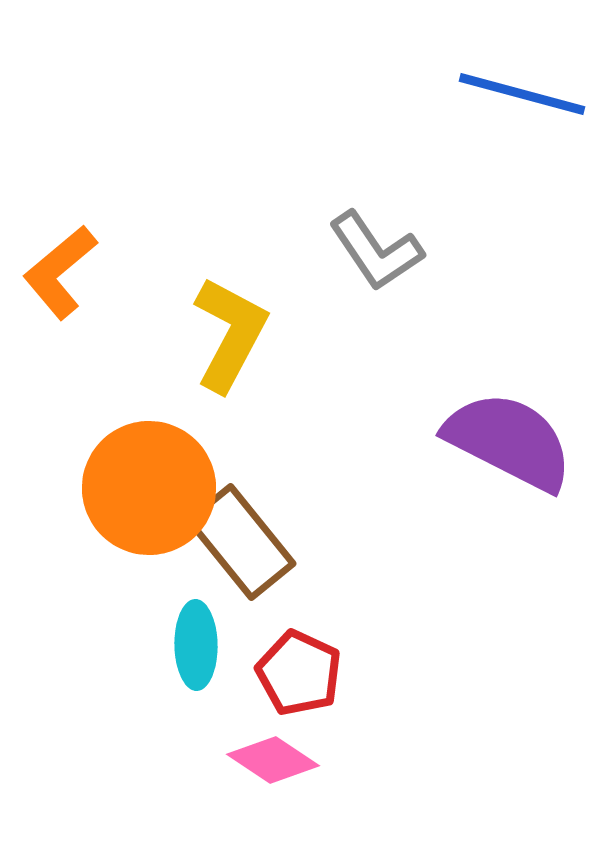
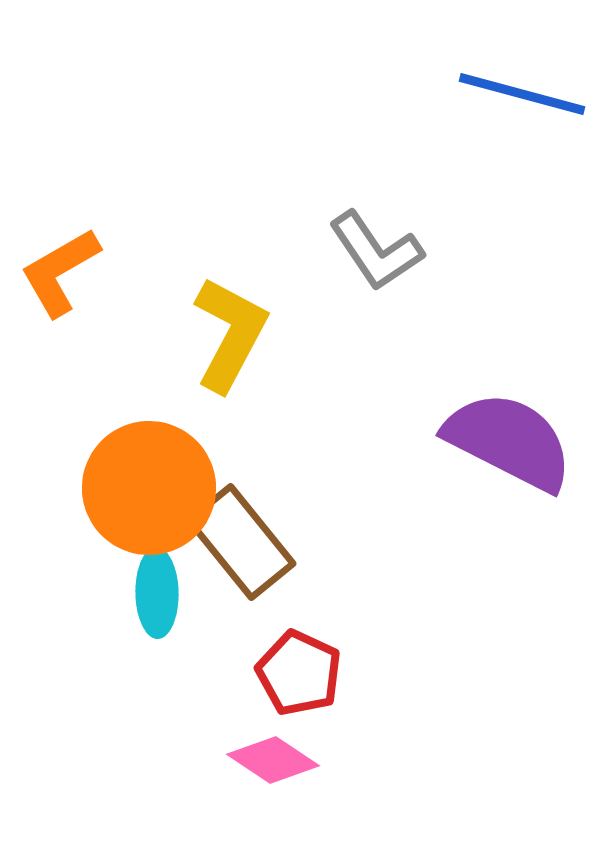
orange L-shape: rotated 10 degrees clockwise
cyan ellipse: moved 39 px left, 52 px up
